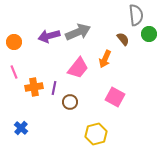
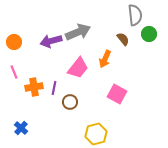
gray semicircle: moved 1 px left
purple arrow: moved 2 px right, 5 px down
pink square: moved 2 px right, 3 px up
